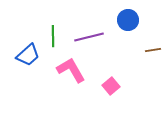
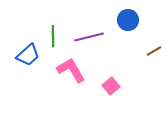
brown line: moved 1 px right, 1 px down; rotated 21 degrees counterclockwise
